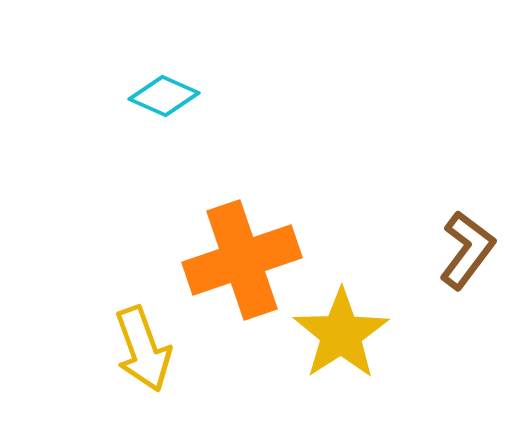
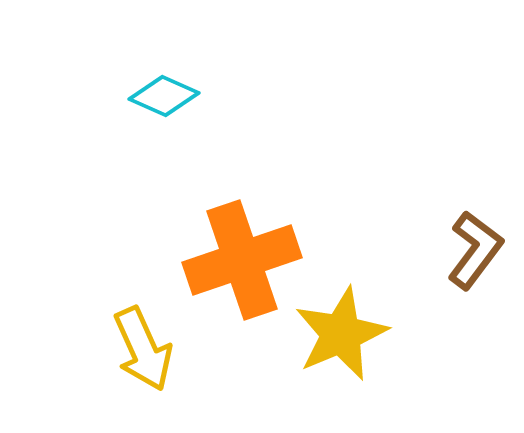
brown L-shape: moved 8 px right
yellow star: rotated 10 degrees clockwise
yellow arrow: rotated 4 degrees counterclockwise
